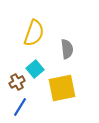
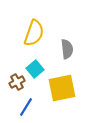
blue line: moved 6 px right
